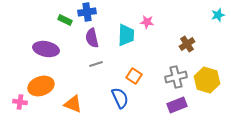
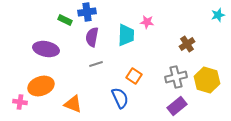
purple semicircle: moved 1 px up; rotated 24 degrees clockwise
purple rectangle: moved 1 px down; rotated 18 degrees counterclockwise
